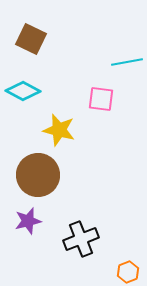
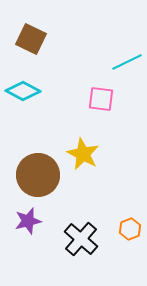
cyan line: rotated 16 degrees counterclockwise
yellow star: moved 24 px right, 24 px down; rotated 12 degrees clockwise
black cross: rotated 28 degrees counterclockwise
orange hexagon: moved 2 px right, 43 px up
